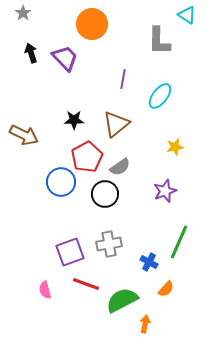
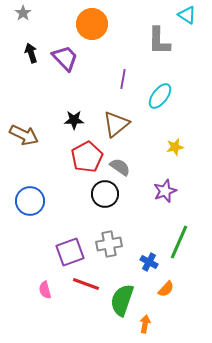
gray semicircle: rotated 110 degrees counterclockwise
blue circle: moved 31 px left, 19 px down
green semicircle: rotated 44 degrees counterclockwise
